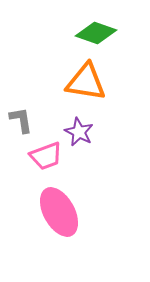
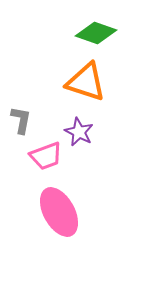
orange triangle: rotated 9 degrees clockwise
gray L-shape: rotated 20 degrees clockwise
